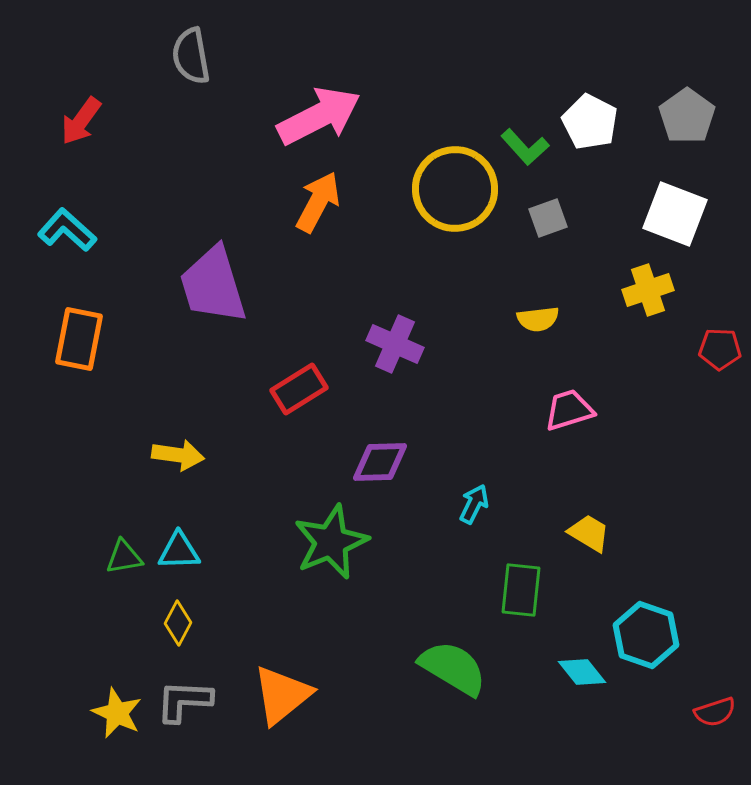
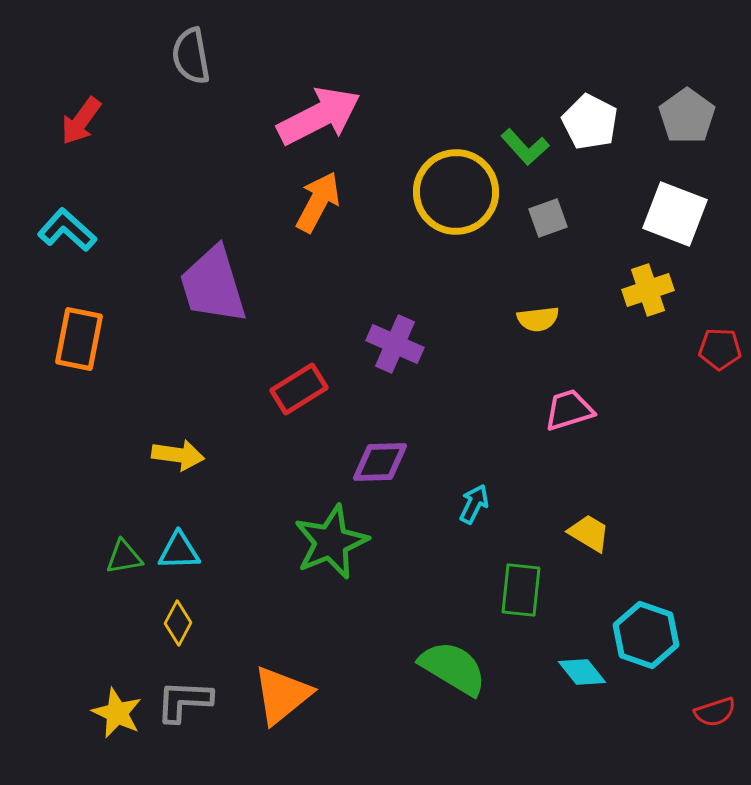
yellow circle: moved 1 px right, 3 px down
